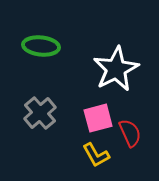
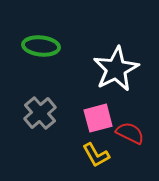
red semicircle: rotated 40 degrees counterclockwise
